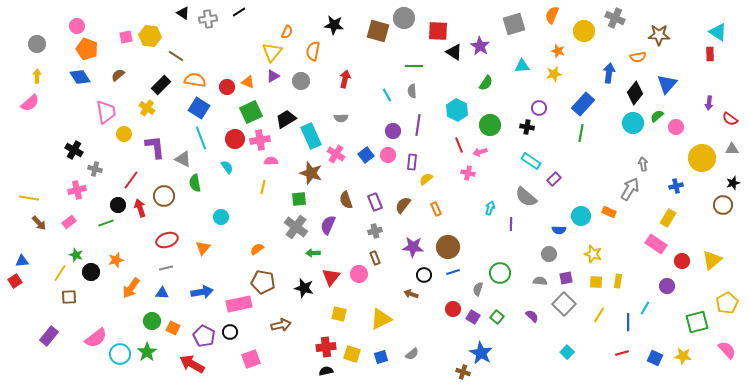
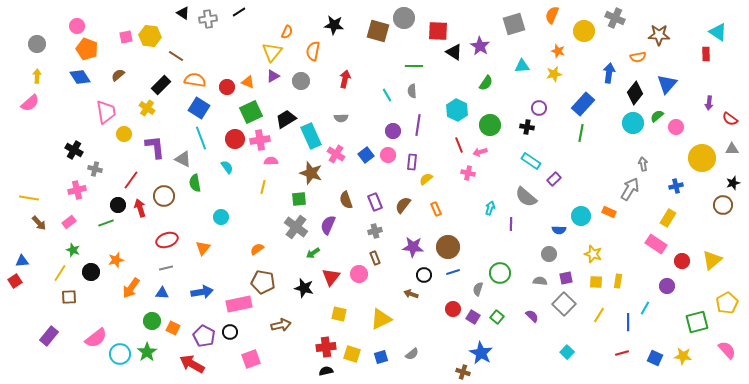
red rectangle at (710, 54): moved 4 px left
green arrow at (313, 253): rotated 32 degrees counterclockwise
green star at (76, 255): moved 3 px left, 5 px up
